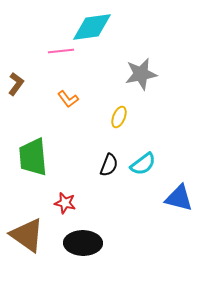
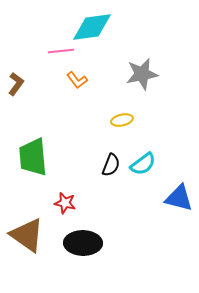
gray star: moved 1 px right
orange L-shape: moved 9 px right, 19 px up
yellow ellipse: moved 3 px right, 3 px down; rotated 55 degrees clockwise
black semicircle: moved 2 px right
